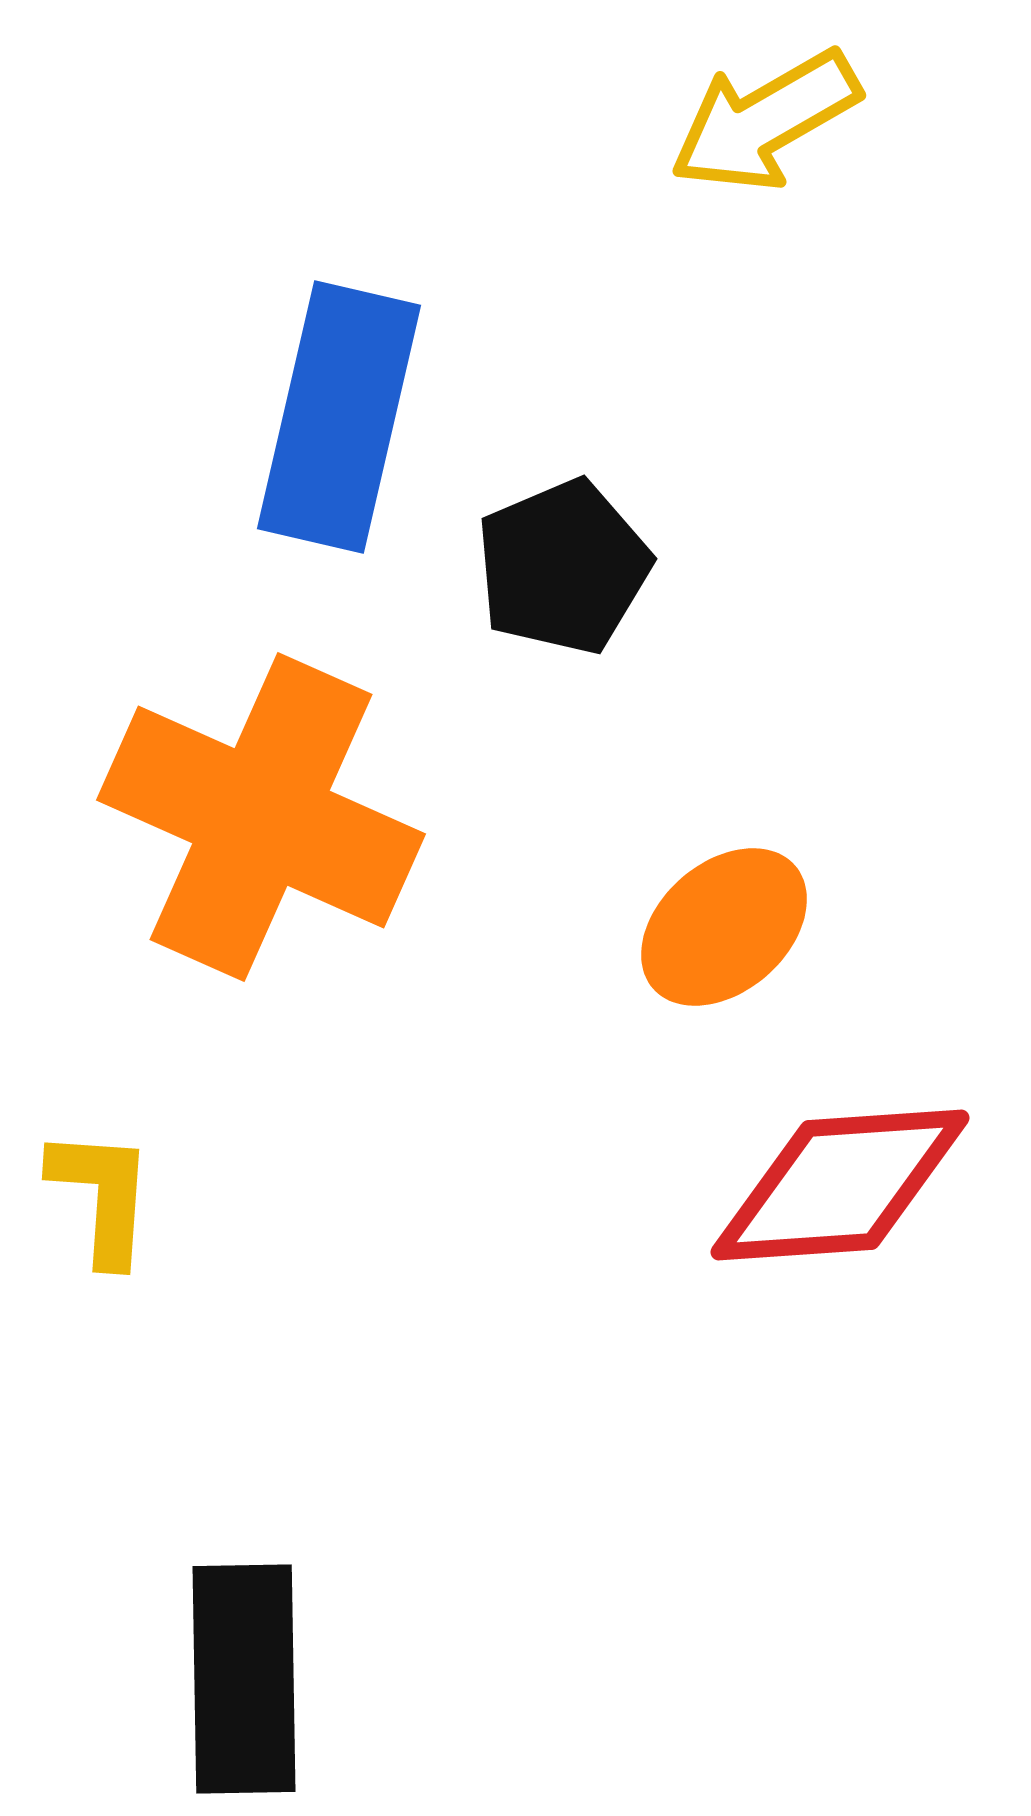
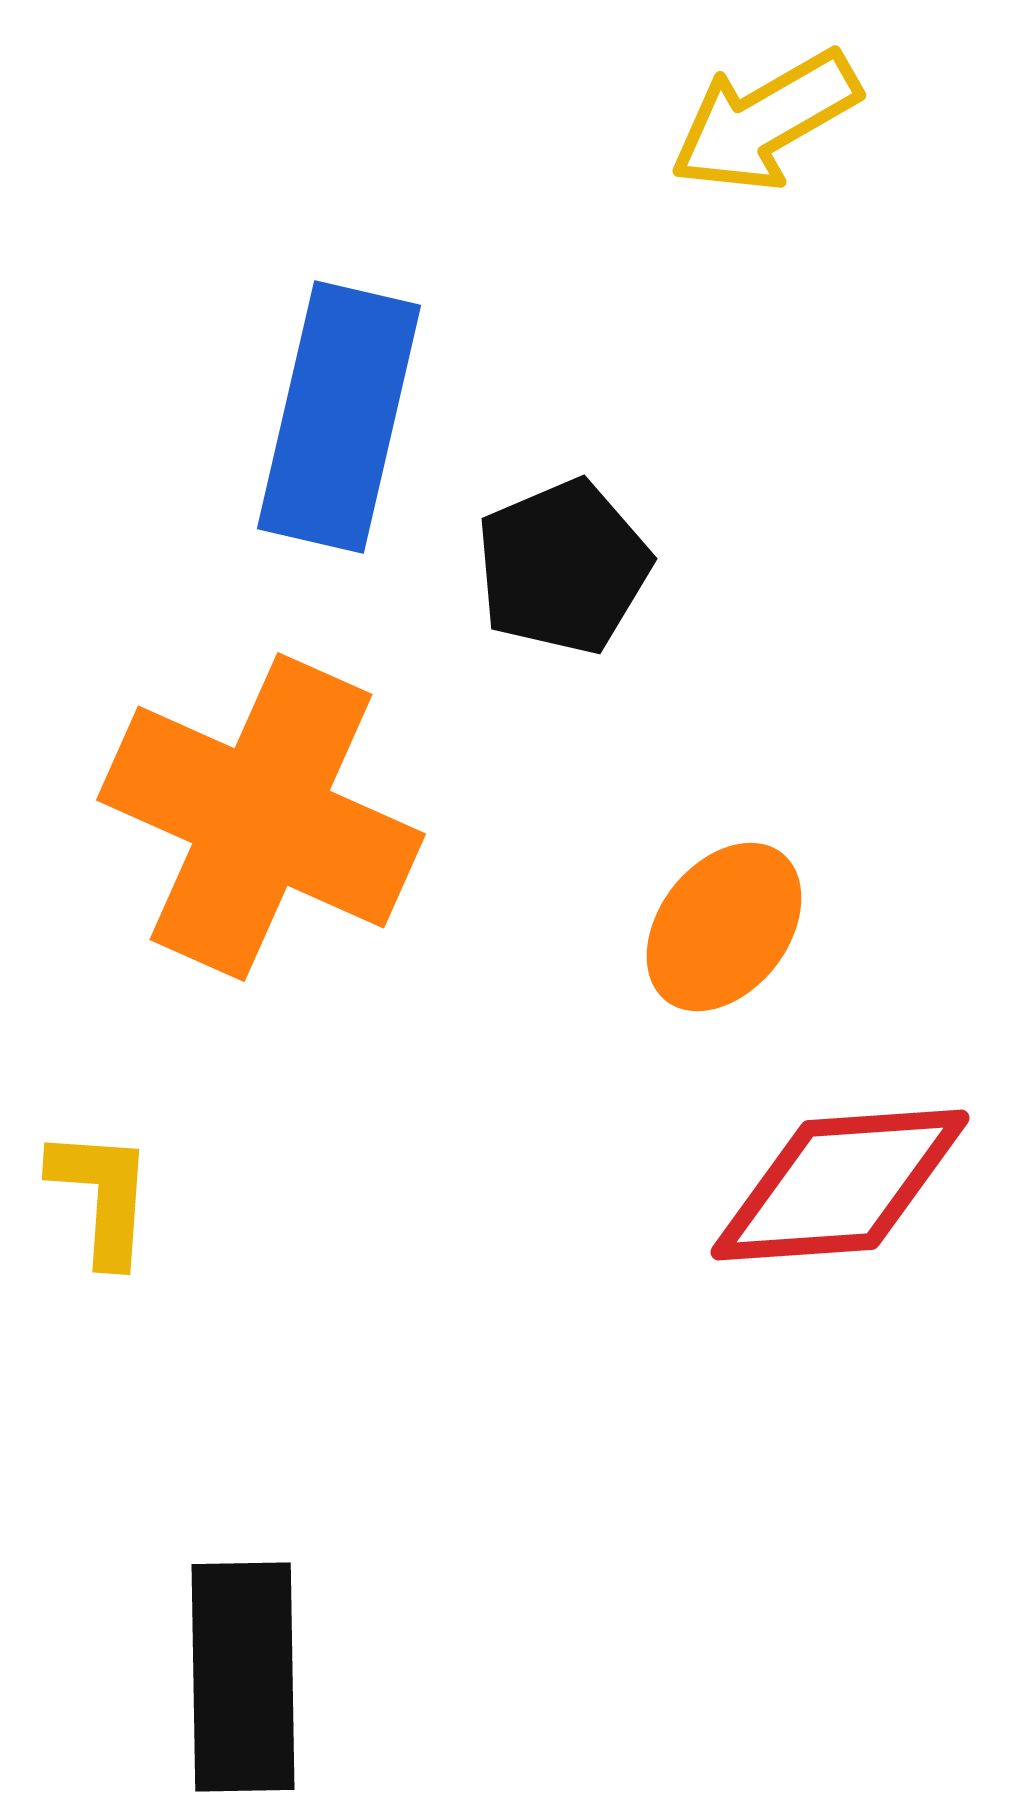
orange ellipse: rotated 11 degrees counterclockwise
black rectangle: moved 1 px left, 2 px up
